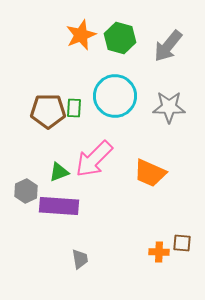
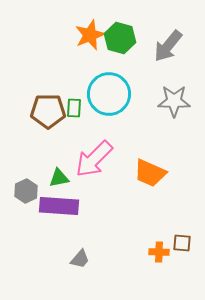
orange star: moved 9 px right
cyan circle: moved 6 px left, 2 px up
gray star: moved 5 px right, 6 px up
green triangle: moved 6 px down; rotated 10 degrees clockwise
gray trapezoid: rotated 50 degrees clockwise
